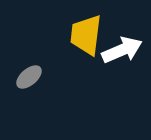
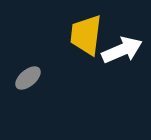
gray ellipse: moved 1 px left, 1 px down
